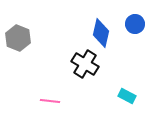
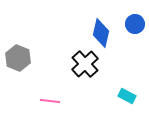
gray hexagon: moved 20 px down
black cross: rotated 16 degrees clockwise
